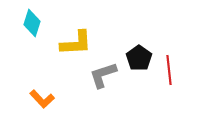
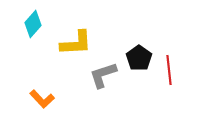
cyan diamond: moved 1 px right, 1 px down; rotated 24 degrees clockwise
